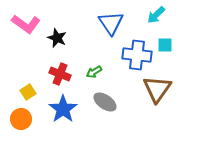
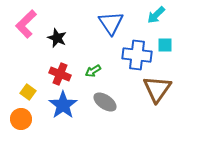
pink L-shape: rotated 100 degrees clockwise
green arrow: moved 1 px left, 1 px up
yellow square: rotated 21 degrees counterclockwise
blue star: moved 4 px up
